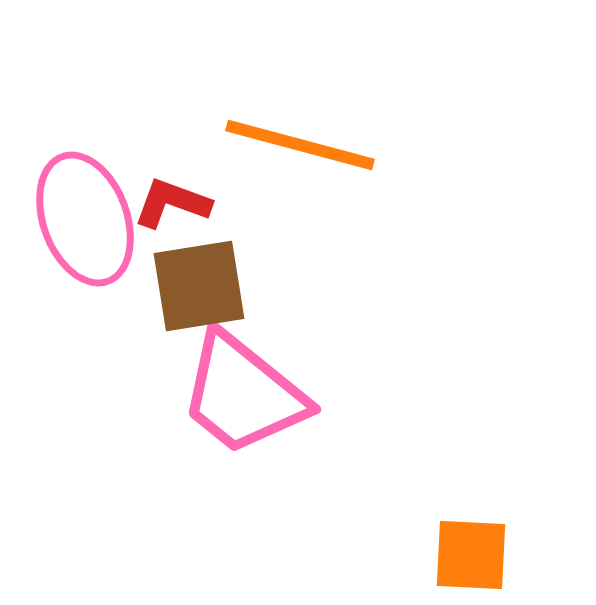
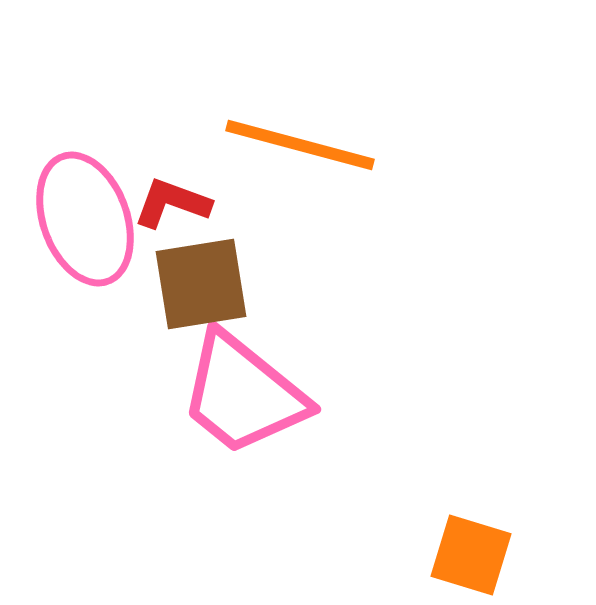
brown square: moved 2 px right, 2 px up
orange square: rotated 14 degrees clockwise
